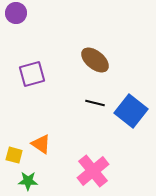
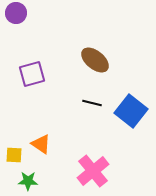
black line: moved 3 px left
yellow square: rotated 12 degrees counterclockwise
